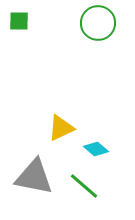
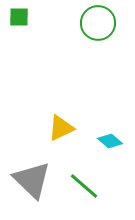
green square: moved 4 px up
cyan diamond: moved 14 px right, 8 px up
gray triangle: moved 2 px left, 3 px down; rotated 33 degrees clockwise
